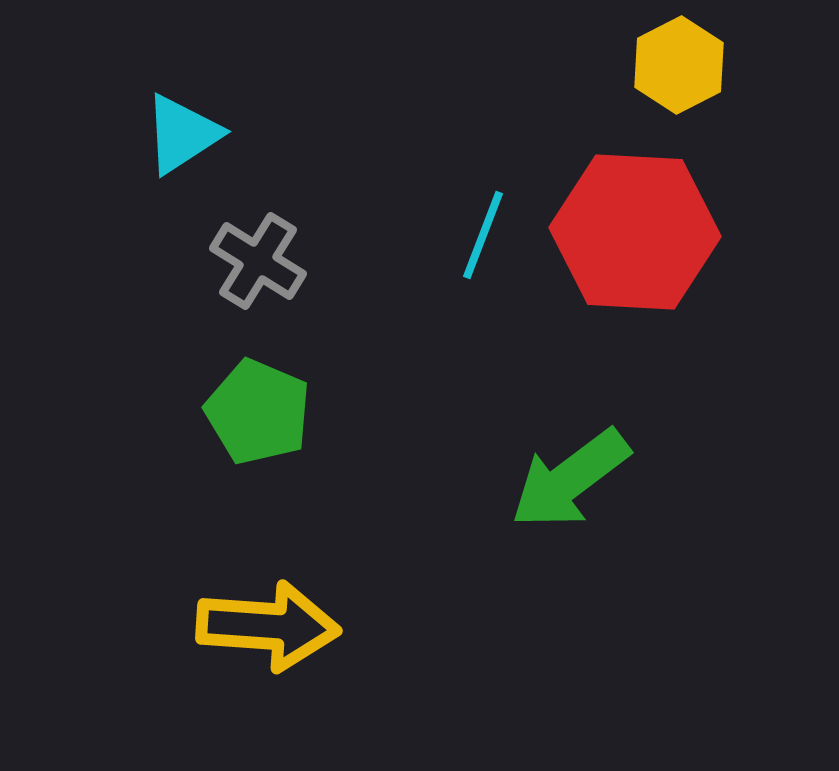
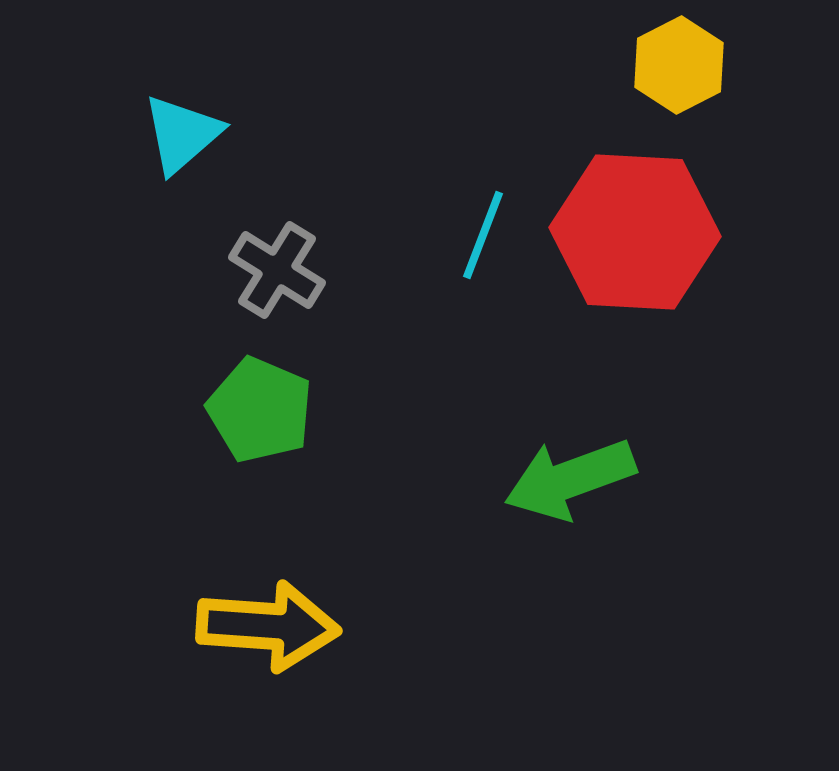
cyan triangle: rotated 8 degrees counterclockwise
gray cross: moved 19 px right, 9 px down
green pentagon: moved 2 px right, 2 px up
green arrow: rotated 17 degrees clockwise
